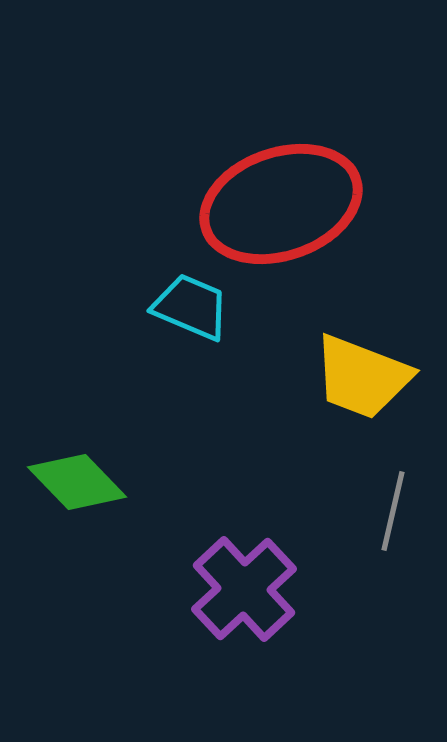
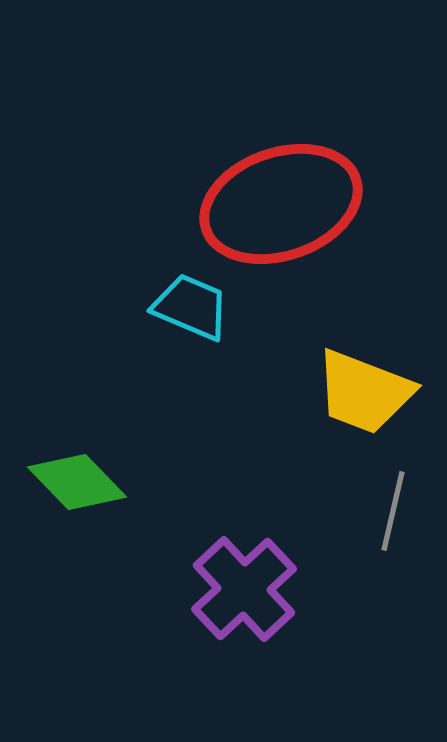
yellow trapezoid: moved 2 px right, 15 px down
